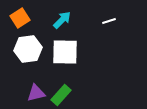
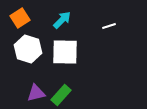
white line: moved 5 px down
white hexagon: rotated 24 degrees clockwise
